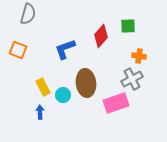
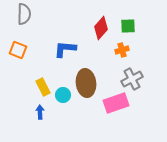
gray semicircle: moved 4 px left; rotated 15 degrees counterclockwise
red diamond: moved 8 px up
blue L-shape: rotated 25 degrees clockwise
orange cross: moved 17 px left, 6 px up; rotated 24 degrees counterclockwise
